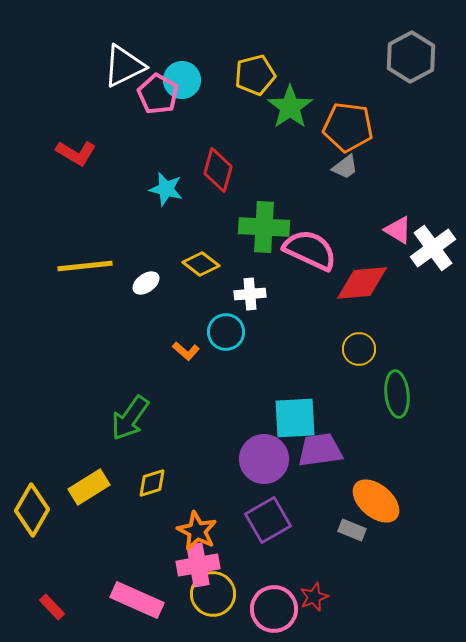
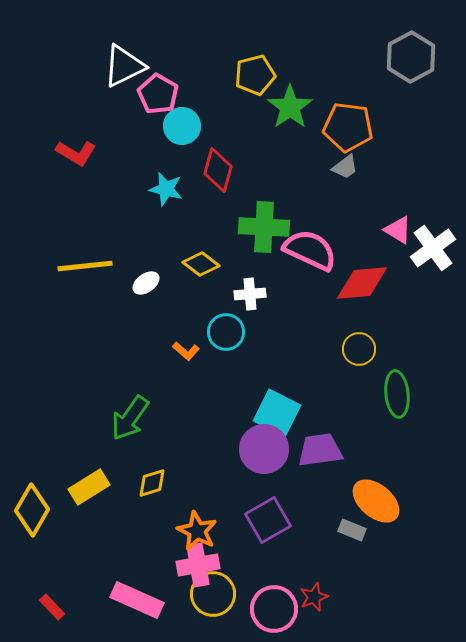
cyan circle at (182, 80): moved 46 px down
cyan square at (295, 418): moved 18 px left, 5 px up; rotated 30 degrees clockwise
purple circle at (264, 459): moved 10 px up
